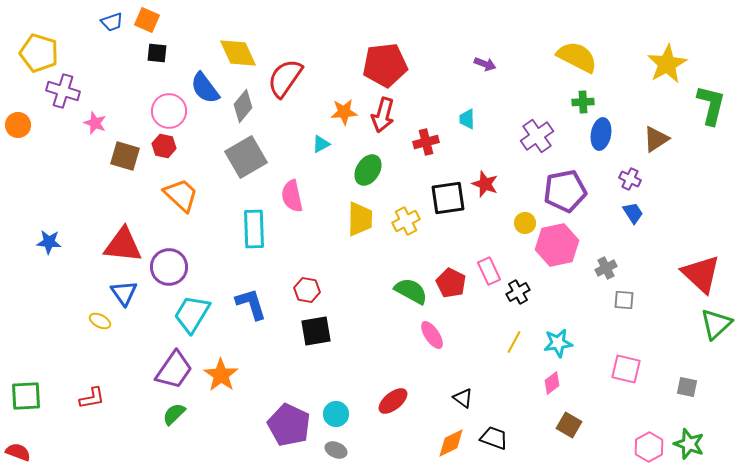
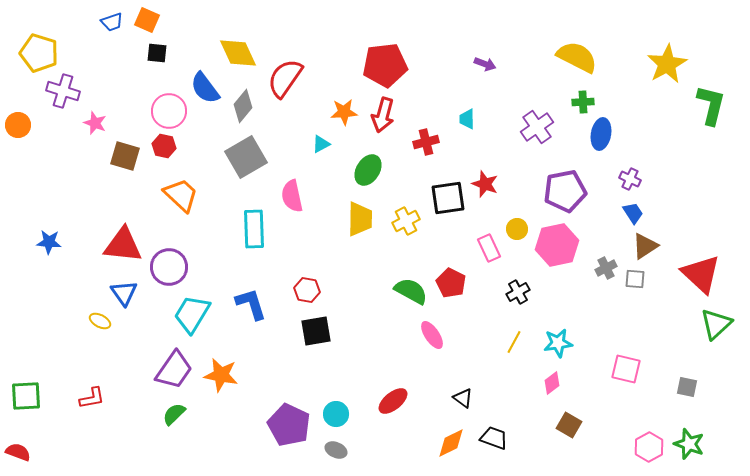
purple cross at (537, 136): moved 9 px up
brown triangle at (656, 139): moved 11 px left, 107 px down
yellow circle at (525, 223): moved 8 px left, 6 px down
pink rectangle at (489, 271): moved 23 px up
gray square at (624, 300): moved 11 px right, 21 px up
orange star at (221, 375): rotated 24 degrees counterclockwise
